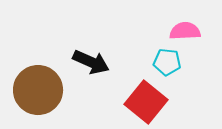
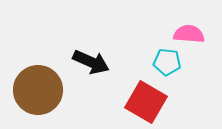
pink semicircle: moved 4 px right, 3 px down; rotated 8 degrees clockwise
red square: rotated 9 degrees counterclockwise
